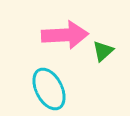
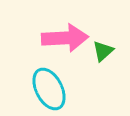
pink arrow: moved 3 px down
